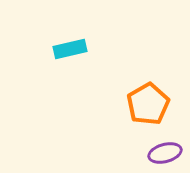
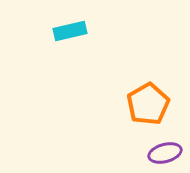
cyan rectangle: moved 18 px up
